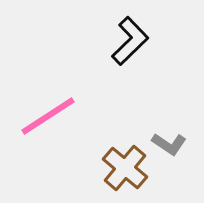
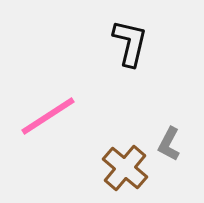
black L-shape: moved 2 px down; rotated 33 degrees counterclockwise
gray L-shape: rotated 84 degrees clockwise
